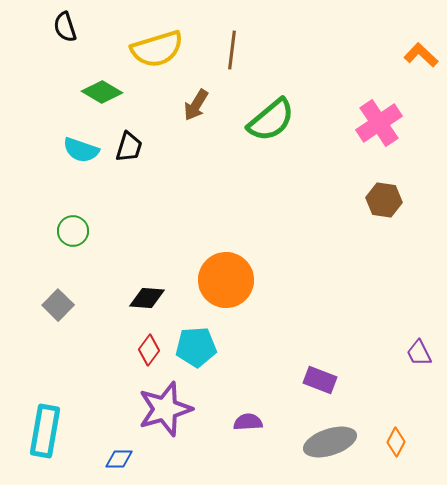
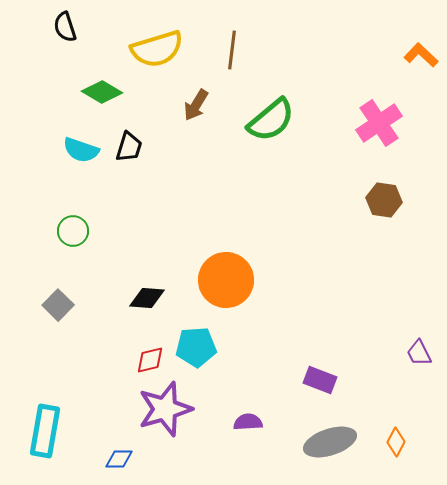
red diamond: moved 1 px right, 10 px down; rotated 40 degrees clockwise
